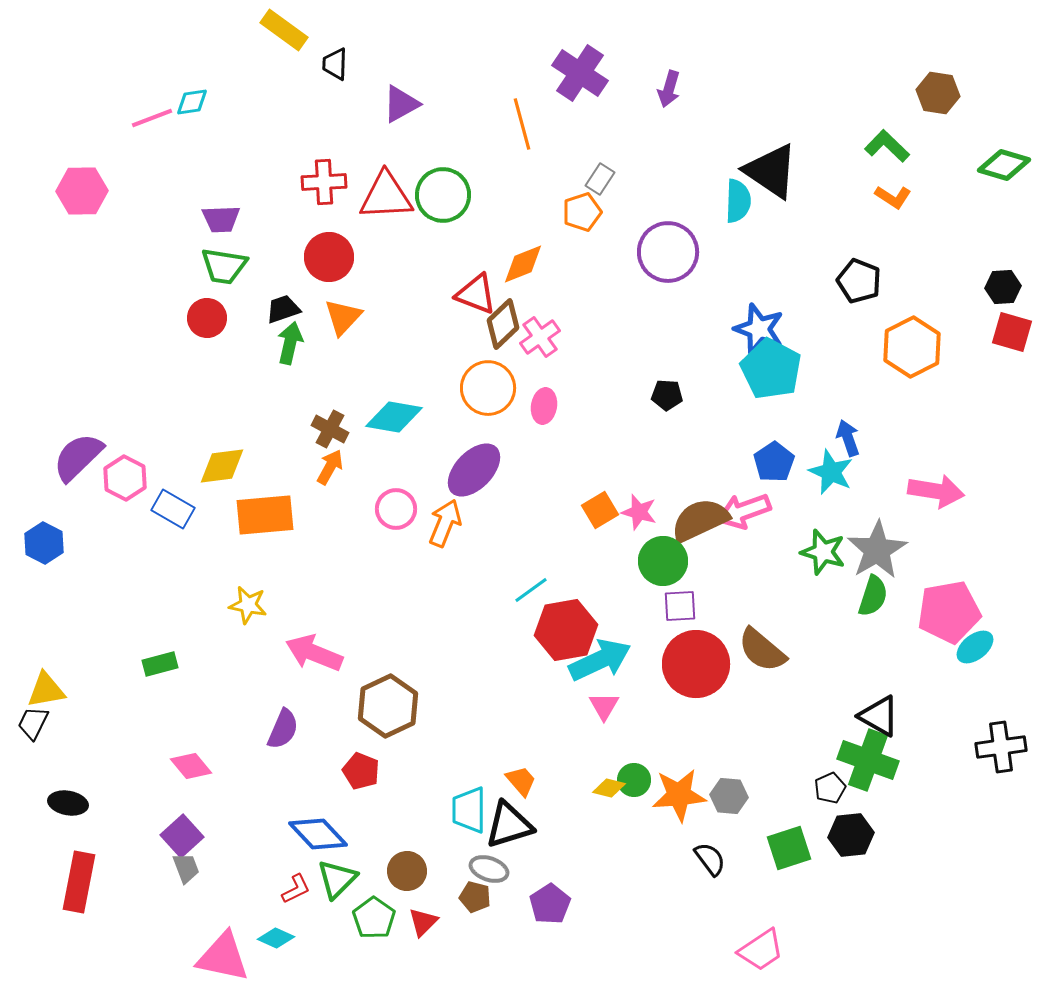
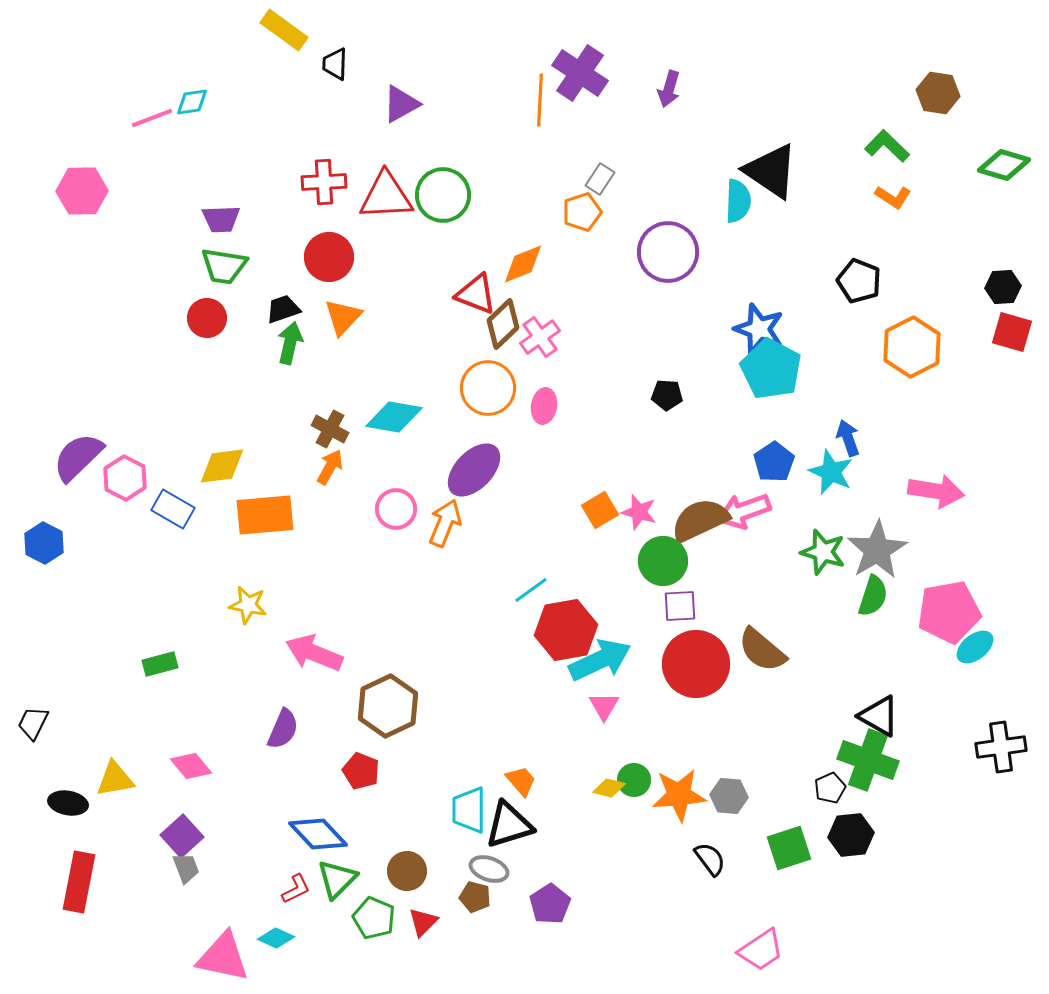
orange line at (522, 124): moved 18 px right, 24 px up; rotated 18 degrees clockwise
yellow triangle at (46, 690): moved 69 px right, 89 px down
green pentagon at (374, 918): rotated 12 degrees counterclockwise
